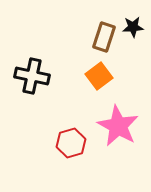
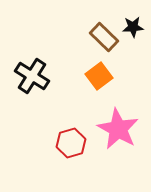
brown rectangle: rotated 64 degrees counterclockwise
black cross: rotated 20 degrees clockwise
pink star: moved 3 px down
